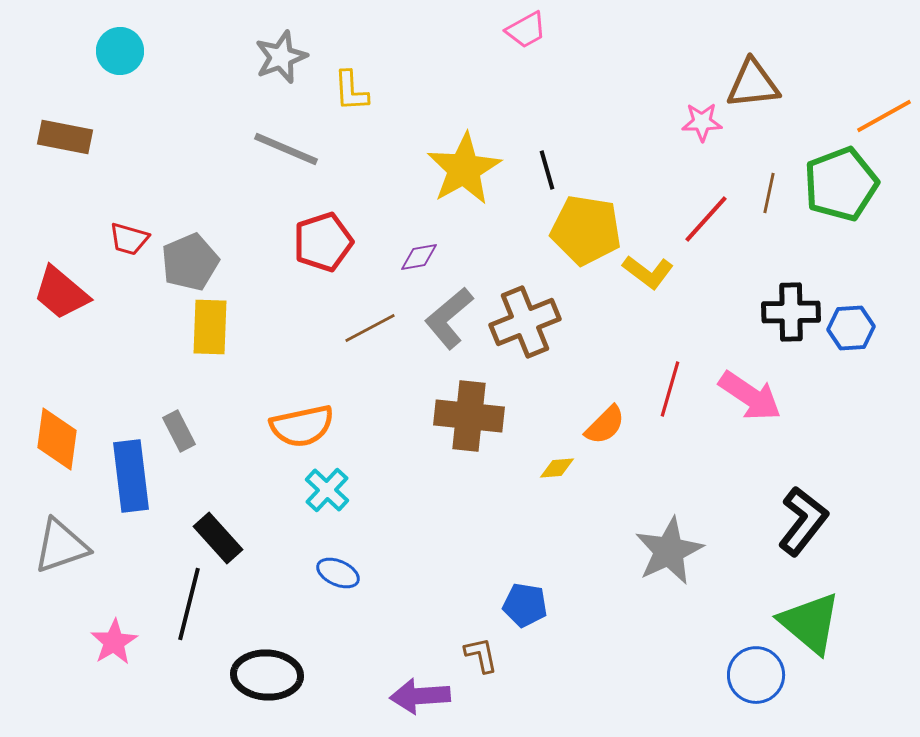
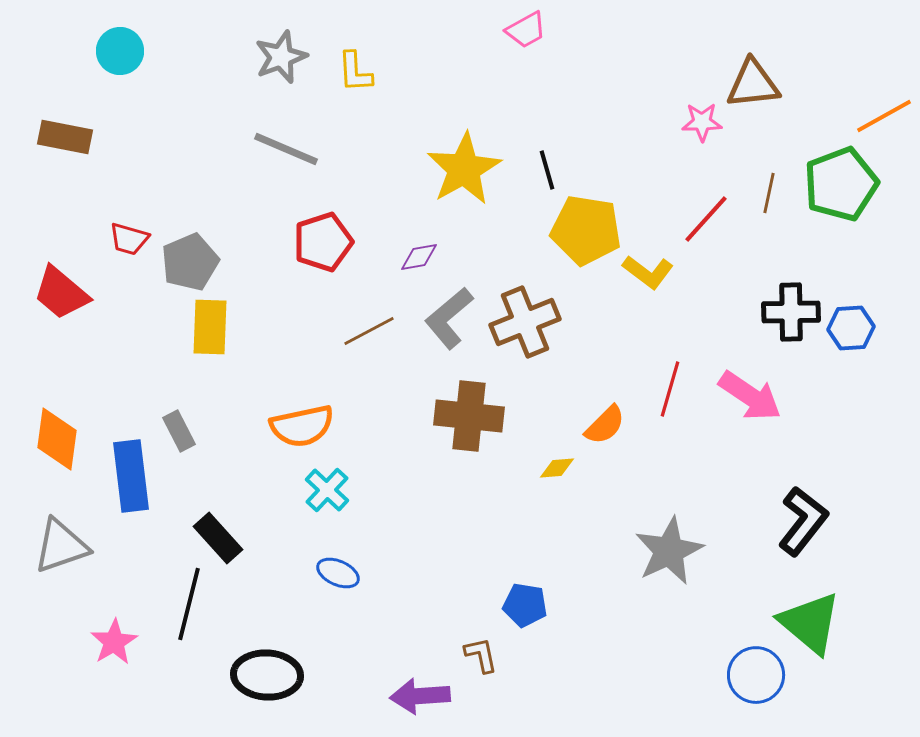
yellow L-shape at (351, 91): moved 4 px right, 19 px up
brown line at (370, 328): moved 1 px left, 3 px down
